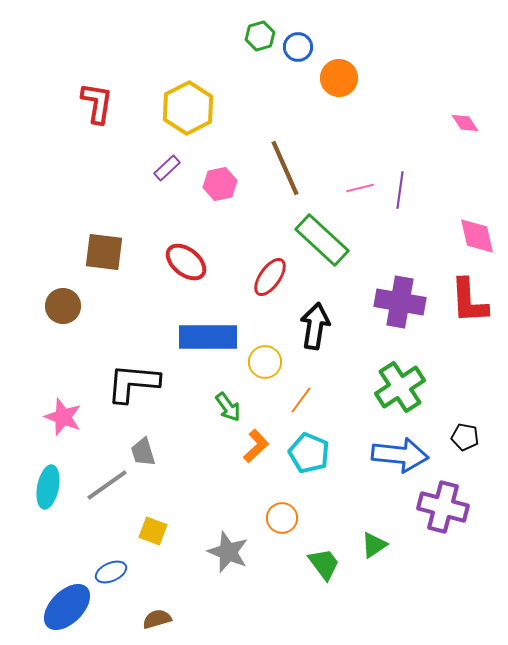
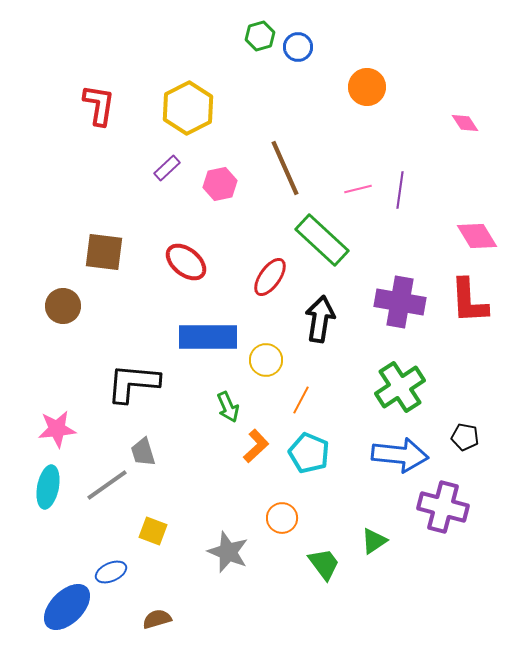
orange circle at (339, 78): moved 28 px right, 9 px down
red L-shape at (97, 103): moved 2 px right, 2 px down
pink line at (360, 188): moved 2 px left, 1 px down
pink diamond at (477, 236): rotated 18 degrees counterclockwise
black arrow at (315, 326): moved 5 px right, 7 px up
yellow circle at (265, 362): moved 1 px right, 2 px up
orange line at (301, 400): rotated 8 degrees counterclockwise
green arrow at (228, 407): rotated 12 degrees clockwise
pink star at (63, 417): moved 6 px left, 12 px down; rotated 27 degrees counterclockwise
green triangle at (374, 545): moved 4 px up
